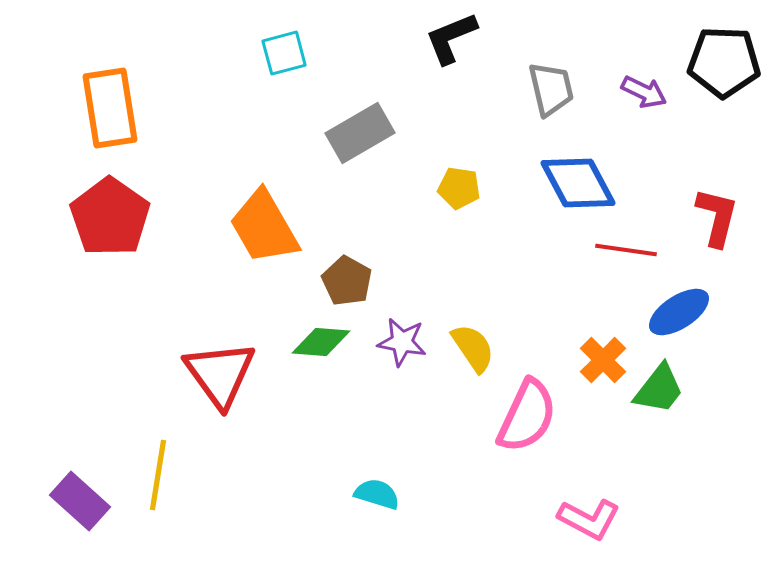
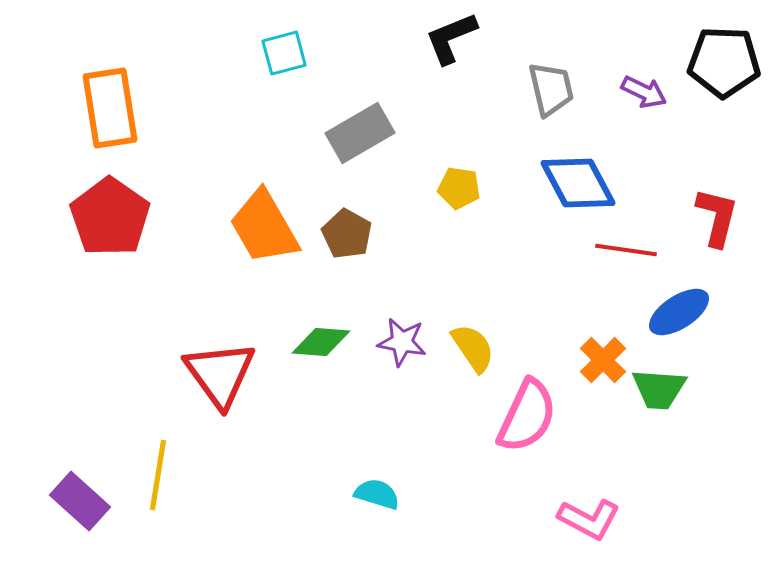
brown pentagon: moved 47 px up
green trapezoid: rotated 56 degrees clockwise
